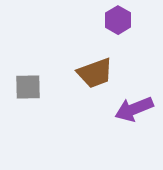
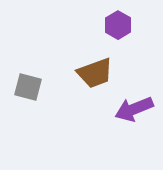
purple hexagon: moved 5 px down
gray square: rotated 16 degrees clockwise
